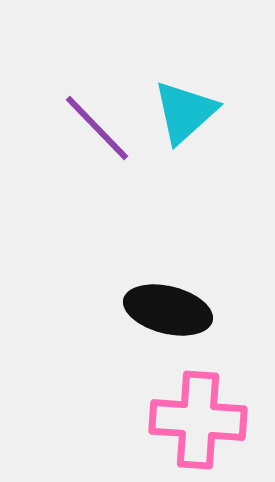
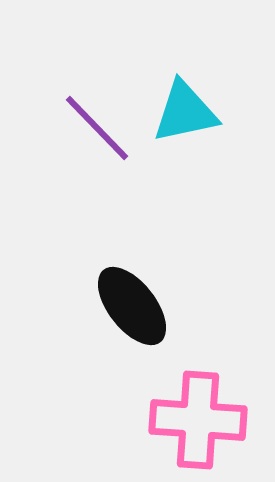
cyan triangle: rotated 30 degrees clockwise
black ellipse: moved 36 px left, 4 px up; rotated 38 degrees clockwise
